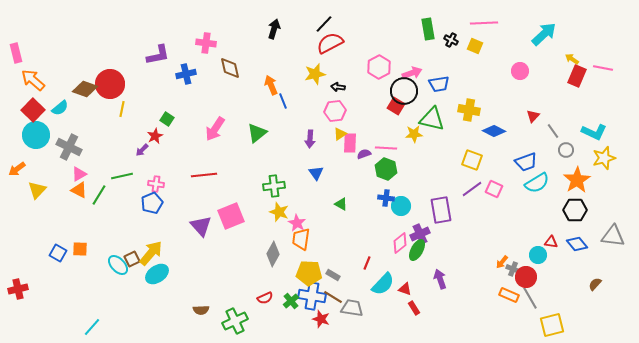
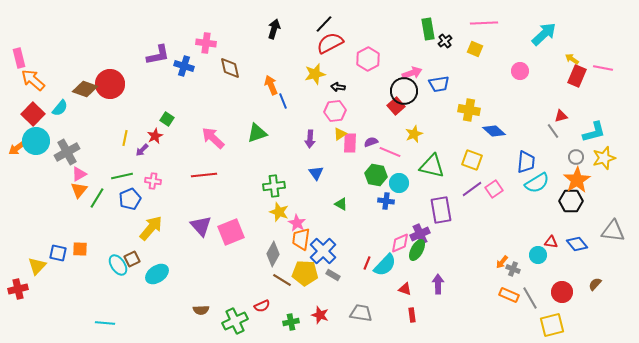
black cross at (451, 40): moved 6 px left, 1 px down; rotated 24 degrees clockwise
yellow square at (475, 46): moved 3 px down
pink rectangle at (16, 53): moved 3 px right, 5 px down
pink hexagon at (379, 67): moved 11 px left, 8 px up
blue cross at (186, 74): moved 2 px left, 8 px up; rotated 30 degrees clockwise
red square at (396, 106): rotated 18 degrees clockwise
cyan semicircle at (60, 108): rotated 12 degrees counterclockwise
yellow line at (122, 109): moved 3 px right, 29 px down
red square at (33, 110): moved 4 px down
red triangle at (533, 116): moved 28 px right; rotated 32 degrees clockwise
green triangle at (432, 119): moved 47 px down
pink arrow at (215, 129): moved 2 px left, 9 px down; rotated 100 degrees clockwise
blue diamond at (494, 131): rotated 15 degrees clockwise
cyan L-shape at (594, 132): rotated 40 degrees counterclockwise
green triangle at (257, 133): rotated 20 degrees clockwise
yellow star at (414, 134): rotated 18 degrees counterclockwise
cyan circle at (36, 135): moved 6 px down
gray cross at (69, 147): moved 2 px left, 5 px down; rotated 35 degrees clockwise
pink line at (386, 148): moved 4 px right, 4 px down; rotated 20 degrees clockwise
gray circle at (566, 150): moved 10 px right, 7 px down
purple semicircle at (364, 154): moved 7 px right, 12 px up
blue trapezoid at (526, 162): rotated 65 degrees counterclockwise
orange arrow at (17, 169): moved 21 px up
green hexagon at (386, 169): moved 10 px left, 6 px down; rotated 10 degrees counterclockwise
pink cross at (156, 184): moved 3 px left, 3 px up
pink square at (494, 189): rotated 30 degrees clockwise
yellow triangle at (37, 190): moved 76 px down
orange triangle at (79, 190): rotated 42 degrees clockwise
green line at (99, 195): moved 2 px left, 3 px down
blue cross at (386, 198): moved 3 px down
blue pentagon at (152, 203): moved 22 px left, 4 px up
cyan circle at (401, 206): moved 2 px left, 23 px up
black hexagon at (575, 210): moved 4 px left, 9 px up
pink square at (231, 216): moved 16 px down
gray triangle at (613, 236): moved 5 px up
pink diamond at (400, 243): rotated 15 degrees clockwise
blue square at (58, 253): rotated 18 degrees counterclockwise
yellow arrow at (151, 253): moved 25 px up
cyan ellipse at (118, 265): rotated 10 degrees clockwise
yellow pentagon at (309, 273): moved 4 px left
red circle at (526, 277): moved 36 px right, 15 px down
purple arrow at (440, 279): moved 2 px left, 5 px down; rotated 18 degrees clockwise
cyan semicircle at (383, 284): moved 2 px right, 19 px up
blue cross at (312, 296): moved 11 px right, 45 px up; rotated 36 degrees clockwise
brown line at (333, 297): moved 51 px left, 17 px up
red semicircle at (265, 298): moved 3 px left, 8 px down
green cross at (291, 301): moved 21 px down; rotated 28 degrees clockwise
gray trapezoid at (352, 308): moved 9 px right, 5 px down
red rectangle at (414, 308): moved 2 px left, 7 px down; rotated 24 degrees clockwise
red star at (321, 319): moved 1 px left, 4 px up
cyan line at (92, 327): moved 13 px right, 4 px up; rotated 54 degrees clockwise
